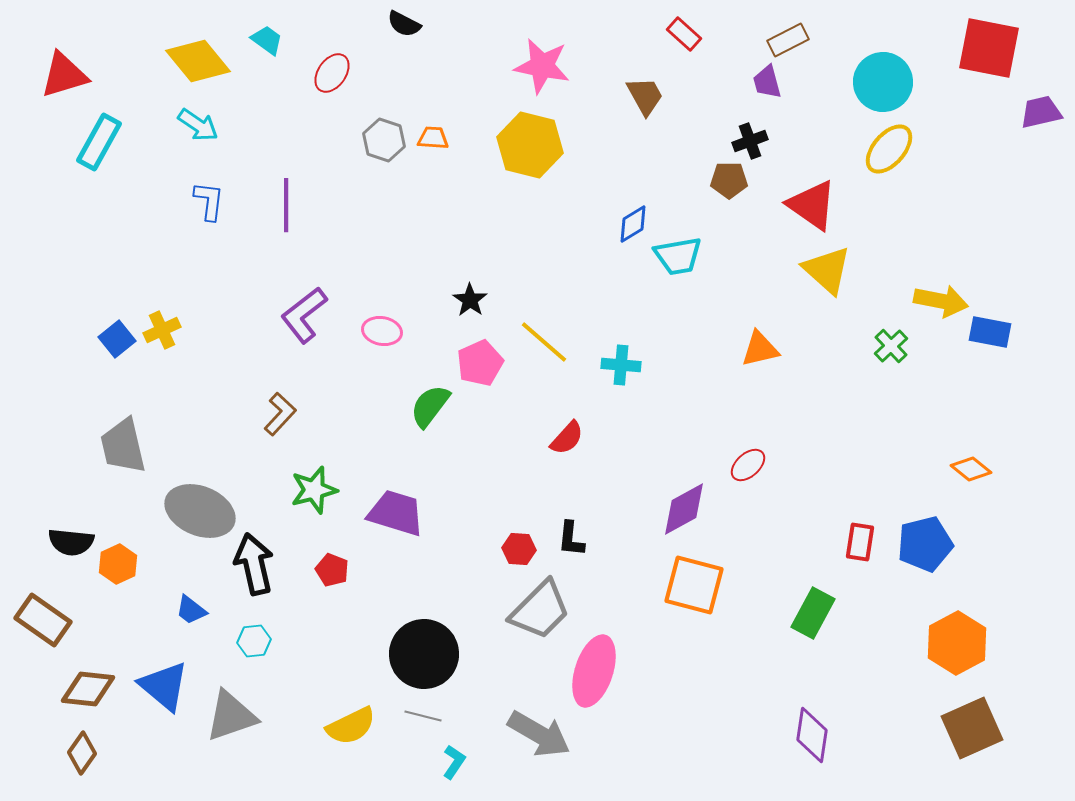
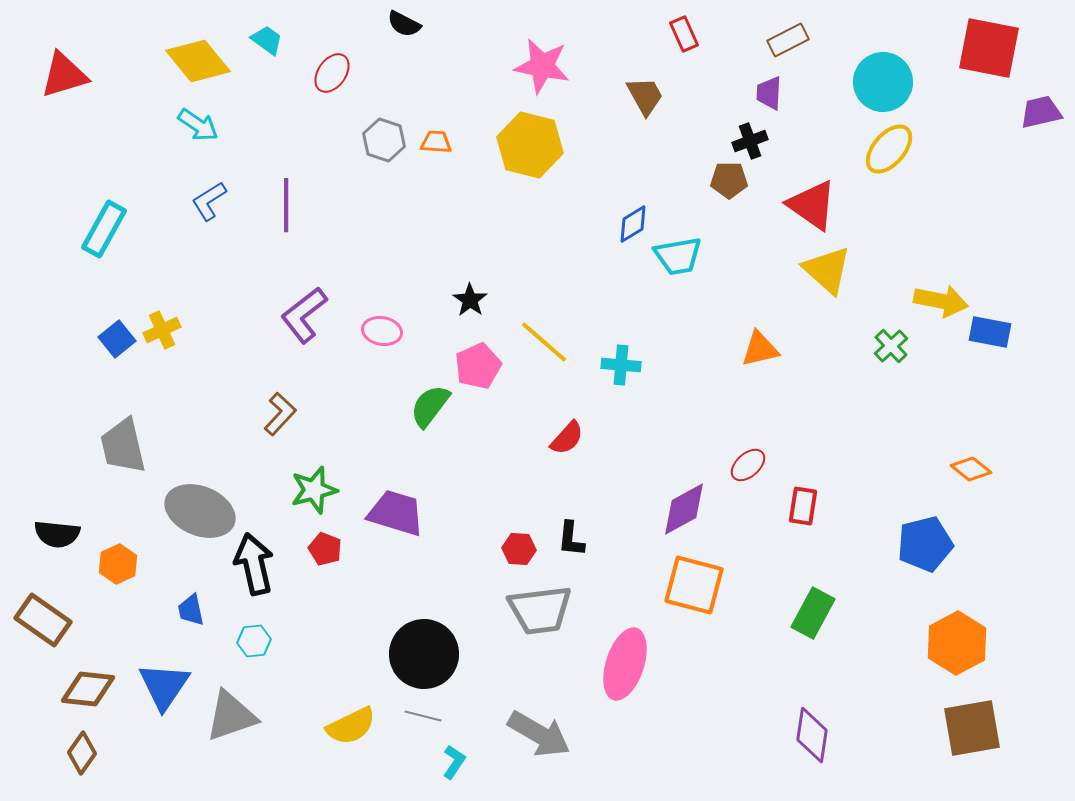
red rectangle at (684, 34): rotated 24 degrees clockwise
purple trapezoid at (767, 82): moved 2 px right, 11 px down; rotated 18 degrees clockwise
orange trapezoid at (433, 138): moved 3 px right, 4 px down
cyan rectangle at (99, 142): moved 5 px right, 87 px down
blue L-shape at (209, 201): rotated 129 degrees counterclockwise
pink pentagon at (480, 363): moved 2 px left, 3 px down
black semicircle at (71, 542): moved 14 px left, 8 px up
red rectangle at (860, 542): moved 57 px left, 36 px up
red pentagon at (332, 570): moved 7 px left, 21 px up
blue trapezoid at (191, 610): rotated 40 degrees clockwise
gray trapezoid at (540, 610): rotated 38 degrees clockwise
pink ellipse at (594, 671): moved 31 px right, 7 px up
blue triangle at (164, 686): rotated 24 degrees clockwise
brown square at (972, 728): rotated 14 degrees clockwise
